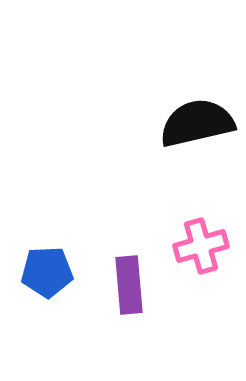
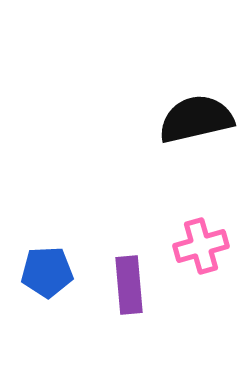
black semicircle: moved 1 px left, 4 px up
